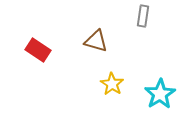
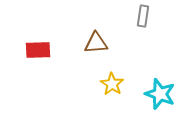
brown triangle: moved 2 px down; rotated 20 degrees counterclockwise
red rectangle: rotated 35 degrees counterclockwise
cyan star: rotated 20 degrees counterclockwise
